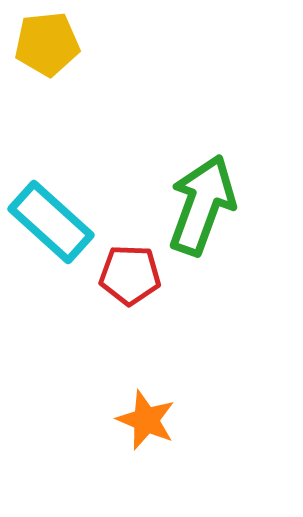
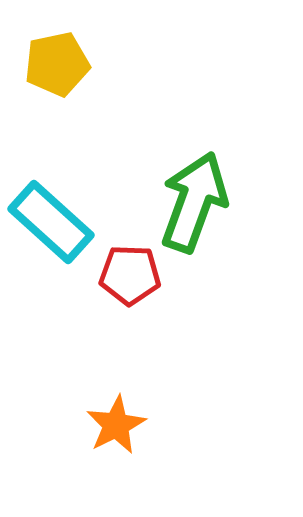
yellow pentagon: moved 10 px right, 20 px down; rotated 6 degrees counterclockwise
green arrow: moved 8 px left, 3 px up
orange star: moved 30 px left, 5 px down; rotated 22 degrees clockwise
